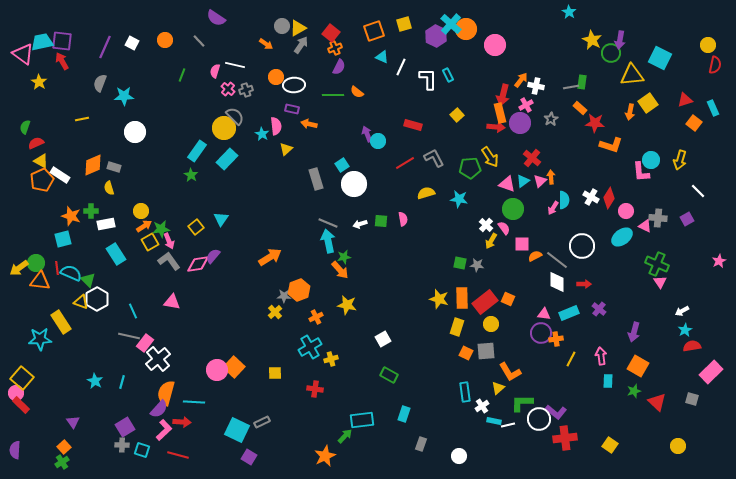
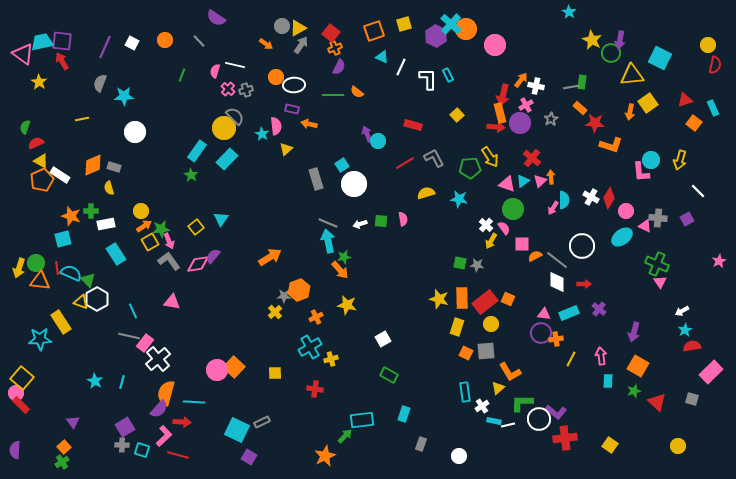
yellow arrow at (19, 268): rotated 36 degrees counterclockwise
pink L-shape at (164, 430): moved 6 px down
